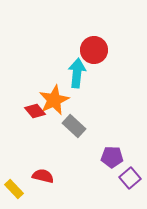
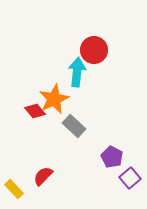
cyan arrow: moved 1 px up
orange star: moved 1 px up
purple pentagon: rotated 25 degrees clockwise
red semicircle: rotated 60 degrees counterclockwise
